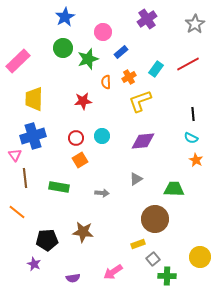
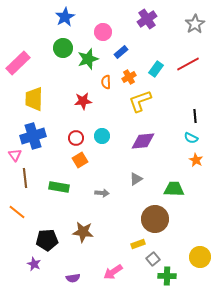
pink rectangle: moved 2 px down
black line: moved 2 px right, 2 px down
